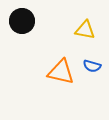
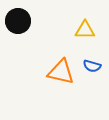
black circle: moved 4 px left
yellow triangle: rotated 10 degrees counterclockwise
